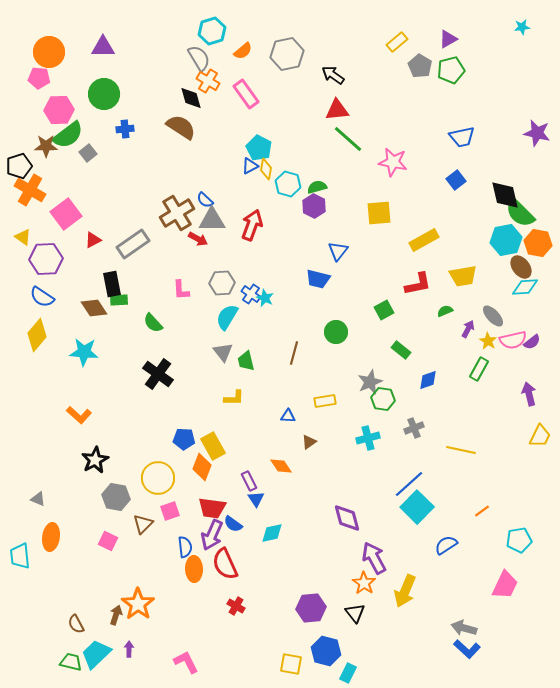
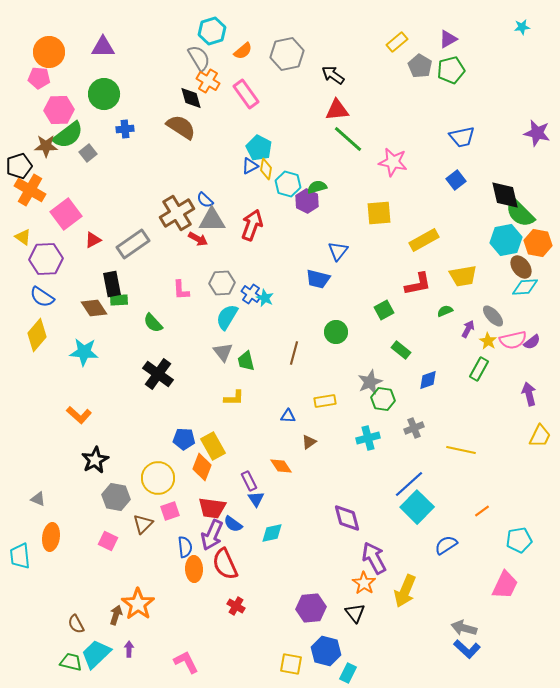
purple hexagon at (314, 206): moved 7 px left, 5 px up
